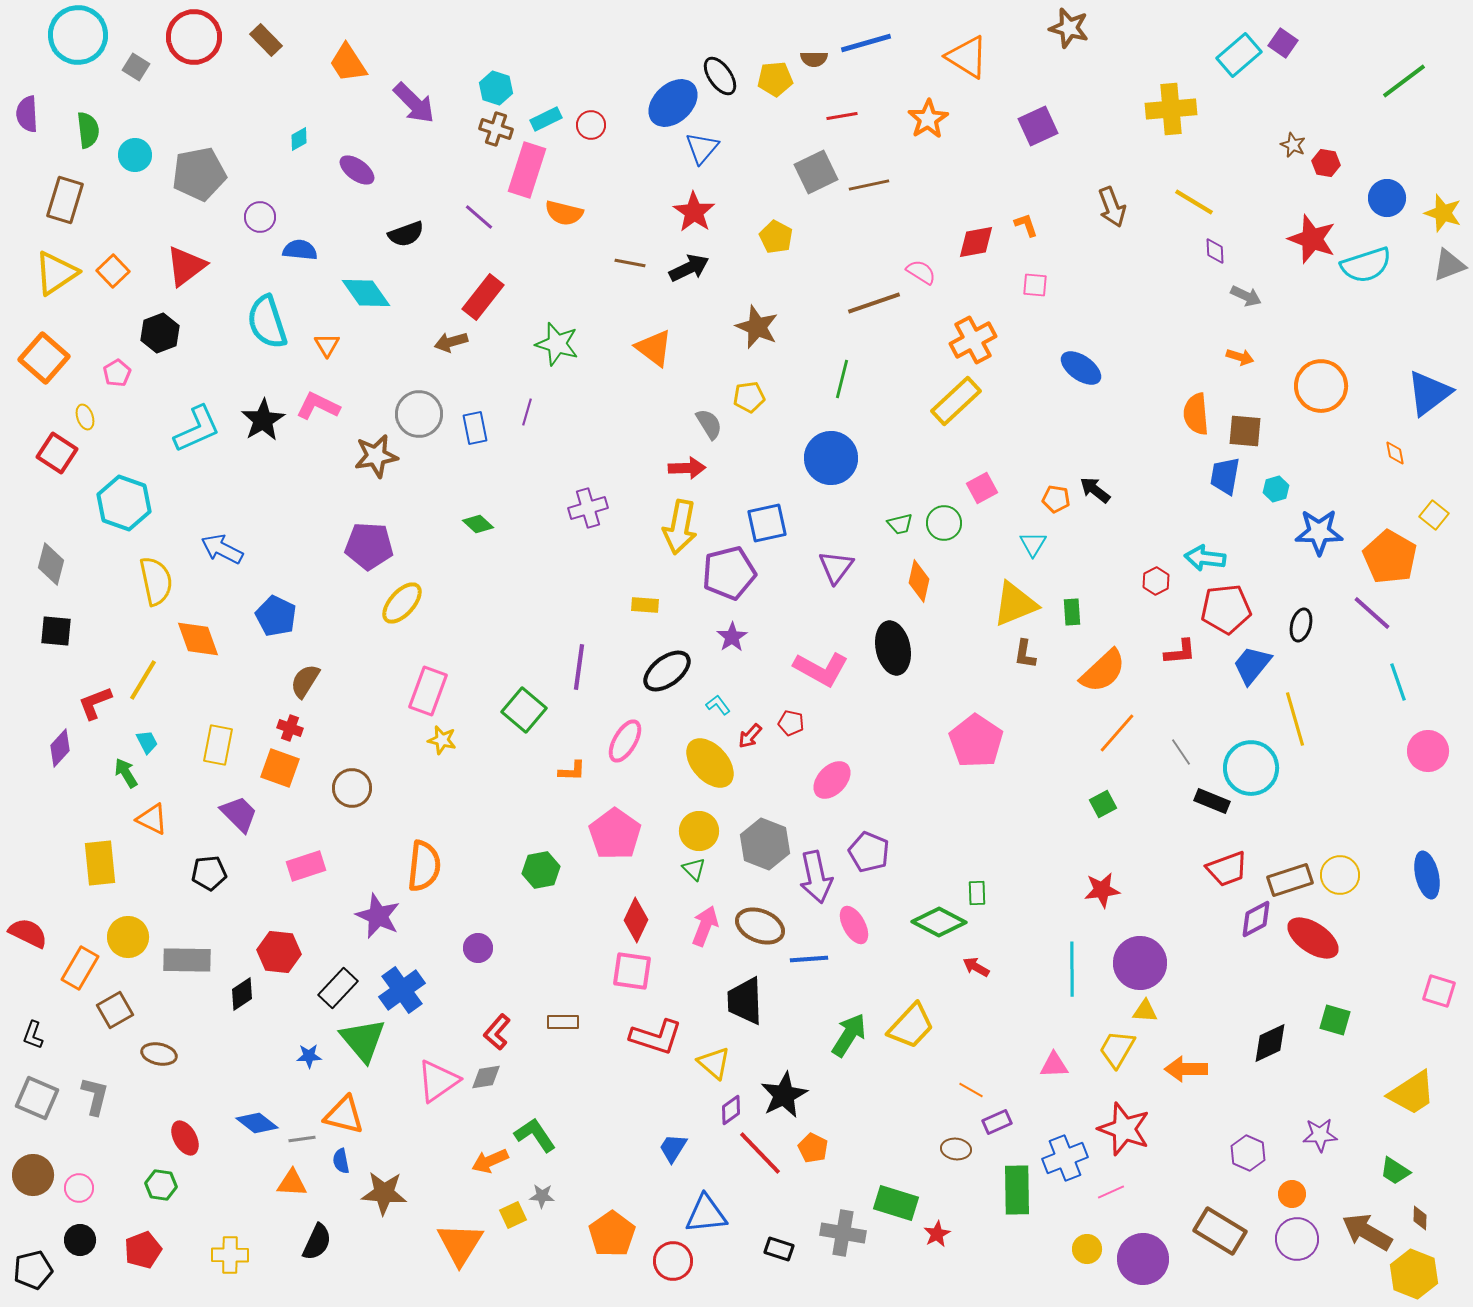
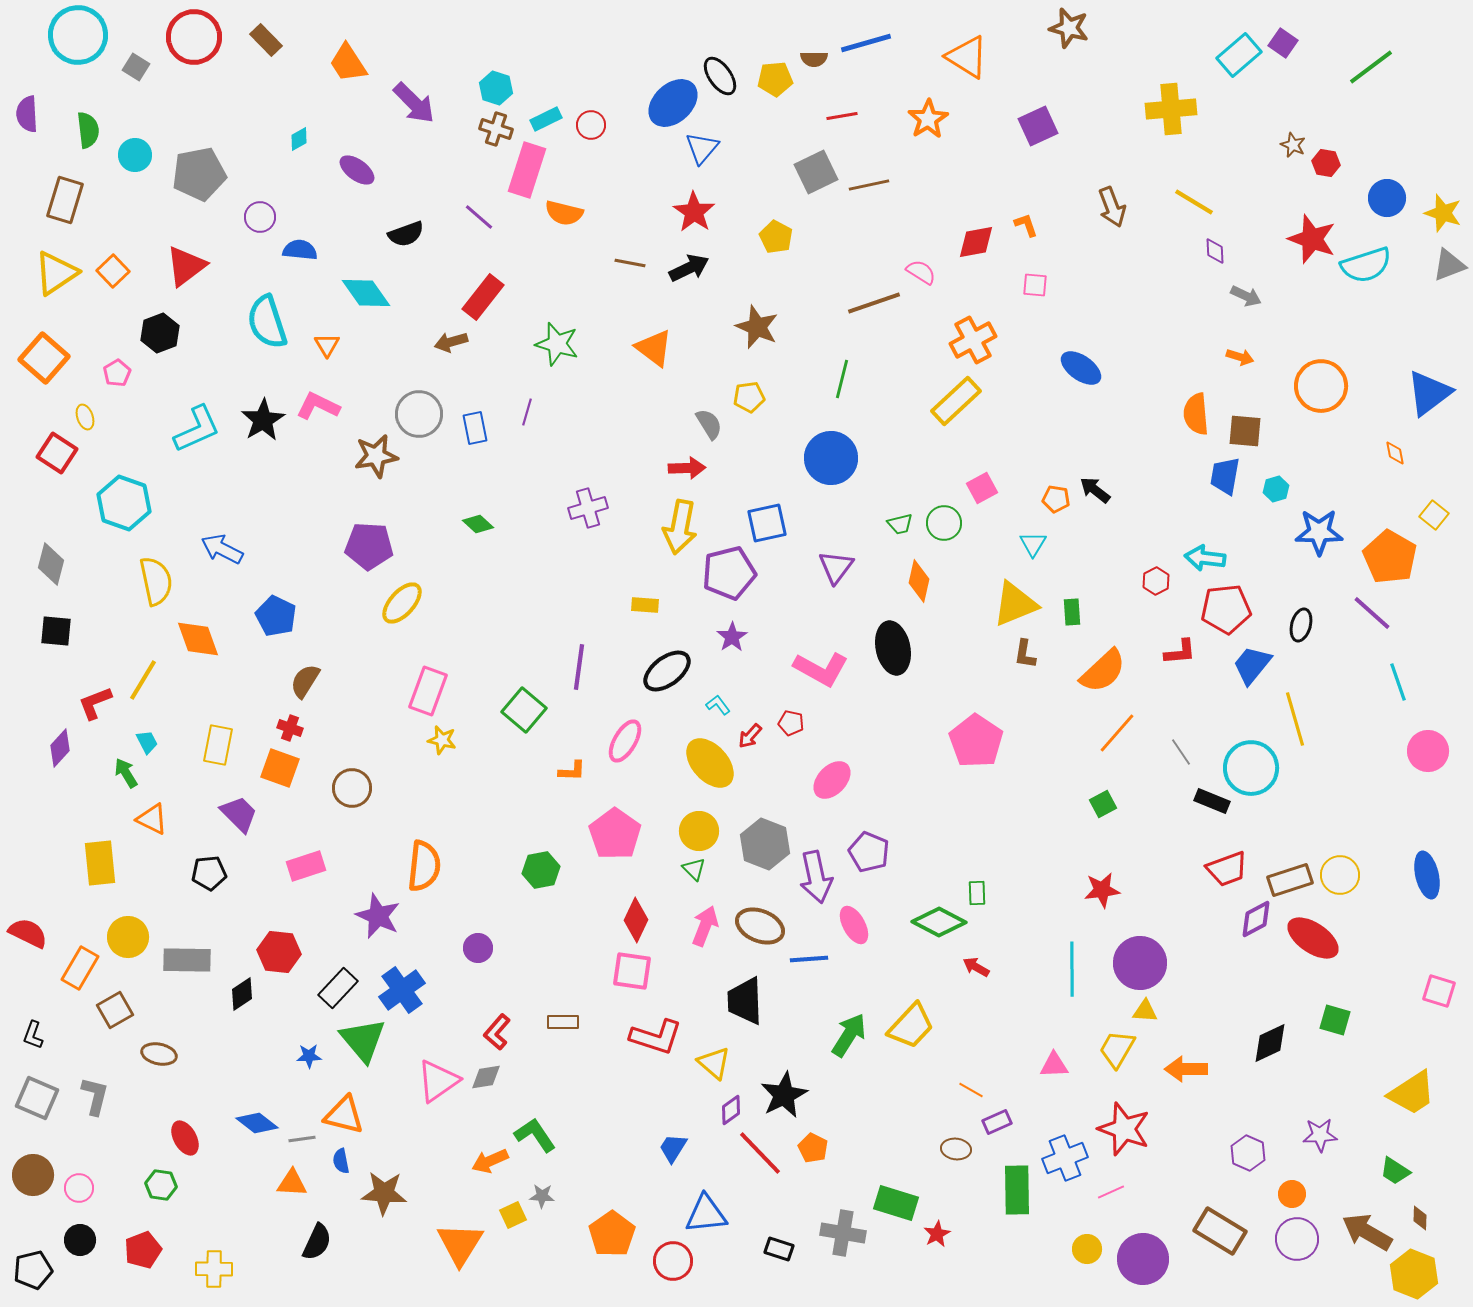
green line at (1404, 81): moved 33 px left, 14 px up
yellow cross at (230, 1255): moved 16 px left, 14 px down
